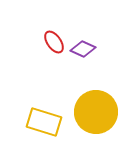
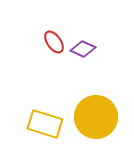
yellow circle: moved 5 px down
yellow rectangle: moved 1 px right, 2 px down
